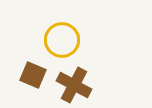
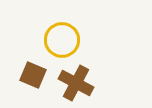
brown cross: moved 2 px right, 2 px up
